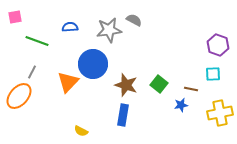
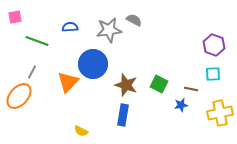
purple hexagon: moved 4 px left
green square: rotated 12 degrees counterclockwise
